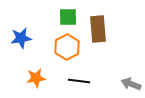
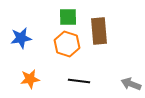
brown rectangle: moved 1 px right, 2 px down
orange hexagon: moved 3 px up; rotated 15 degrees counterclockwise
orange star: moved 6 px left, 1 px down
